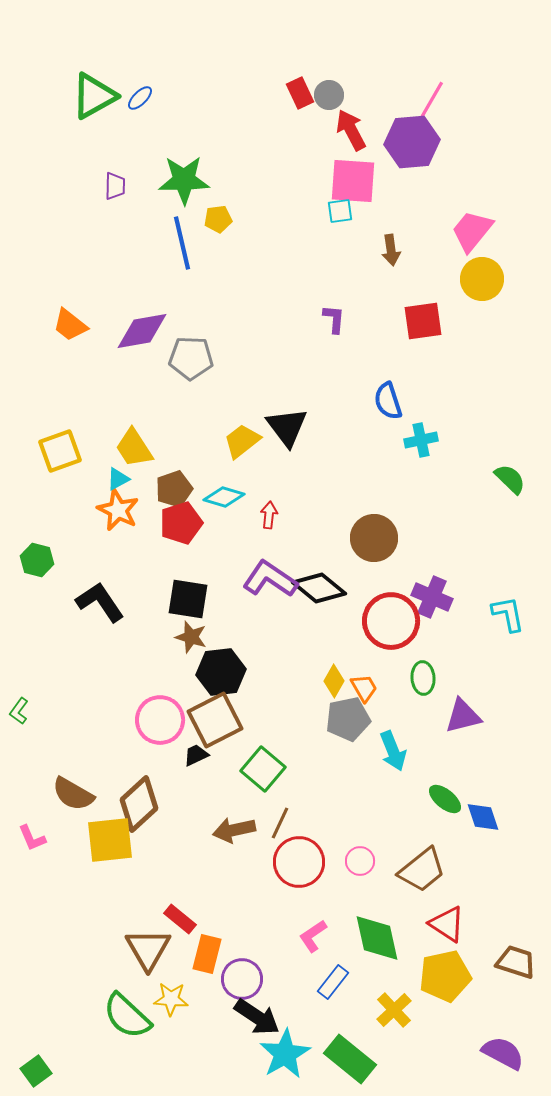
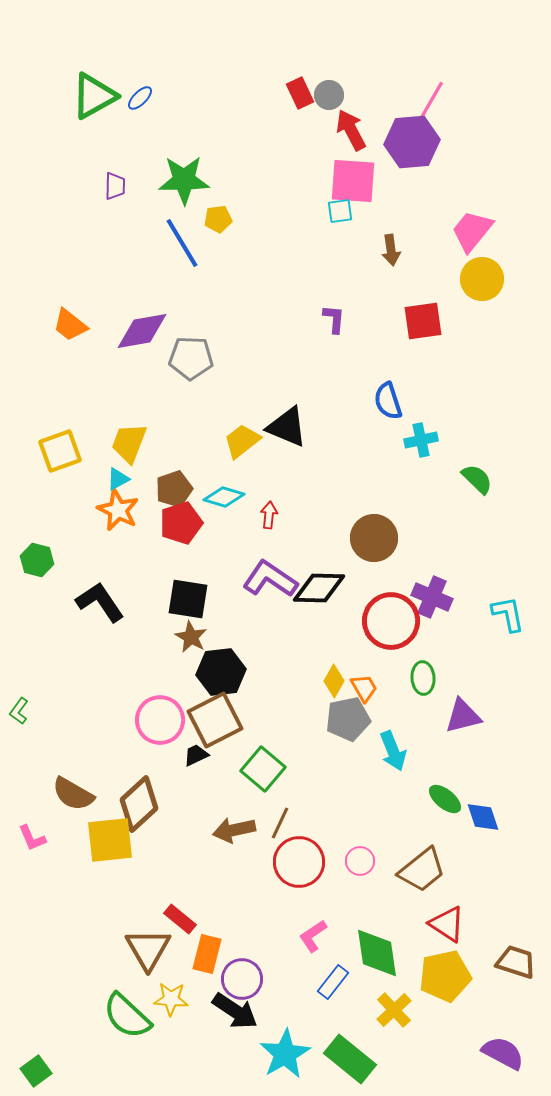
blue line at (182, 243): rotated 18 degrees counterclockwise
black triangle at (287, 427): rotated 30 degrees counterclockwise
yellow trapezoid at (134, 448): moved 5 px left, 5 px up; rotated 54 degrees clockwise
green semicircle at (510, 479): moved 33 px left
black diamond at (319, 588): rotated 38 degrees counterclockwise
brown star at (191, 637): rotated 12 degrees clockwise
green diamond at (377, 938): moved 15 px down; rotated 4 degrees clockwise
black arrow at (257, 1017): moved 22 px left, 6 px up
